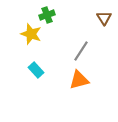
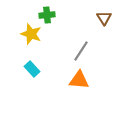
green cross: rotated 14 degrees clockwise
cyan rectangle: moved 4 px left, 1 px up
orange triangle: rotated 20 degrees clockwise
